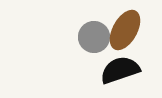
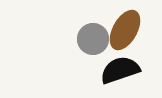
gray circle: moved 1 px left, 2 px down
